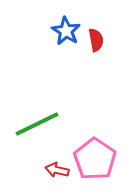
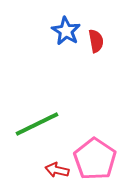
red semicircle: moved 1 px down
